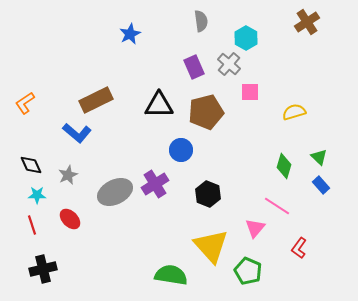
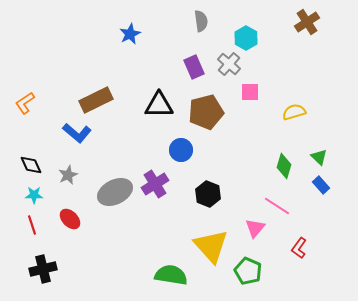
cyan star: moved 3 px left
